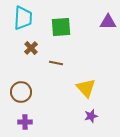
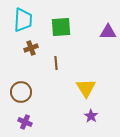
cyan trapezoid: moved 2 px down
purple triangle: moved 10 px down
brown cross: rotated 24 degrees clockwise
brown line: rotated 72 degrees clockwise
yellow triangle: rotated 10 degrees clockwise
purple star: rotated 24 degrees counterclockwise
purple cross: rotated 24 degrees clockwise
